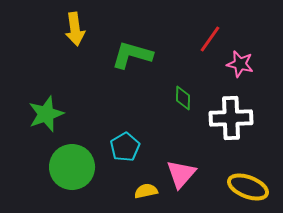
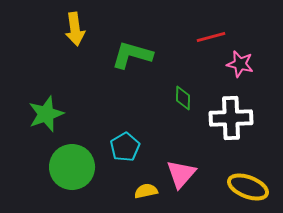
red line: moved 1 px right, 2 px up; rotated 40 degrees clockwise
